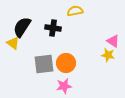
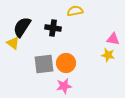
pink triangle: moved 2 px up; rotated 24 degrees counterclockwise
